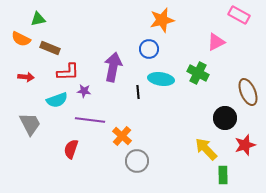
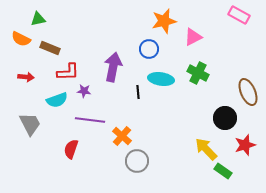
orange star: moved 2 px right, 1 px down
pink triangle: moved 23 px left, 5 px up
green rectangle: moved 4 px up; rotated 54 degrees counterclockwise
